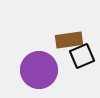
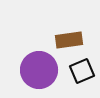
black square: moved 15 px down
